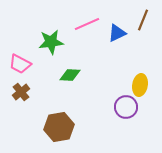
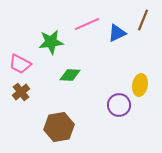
purple circle: moved 7 px left, 2 px up
